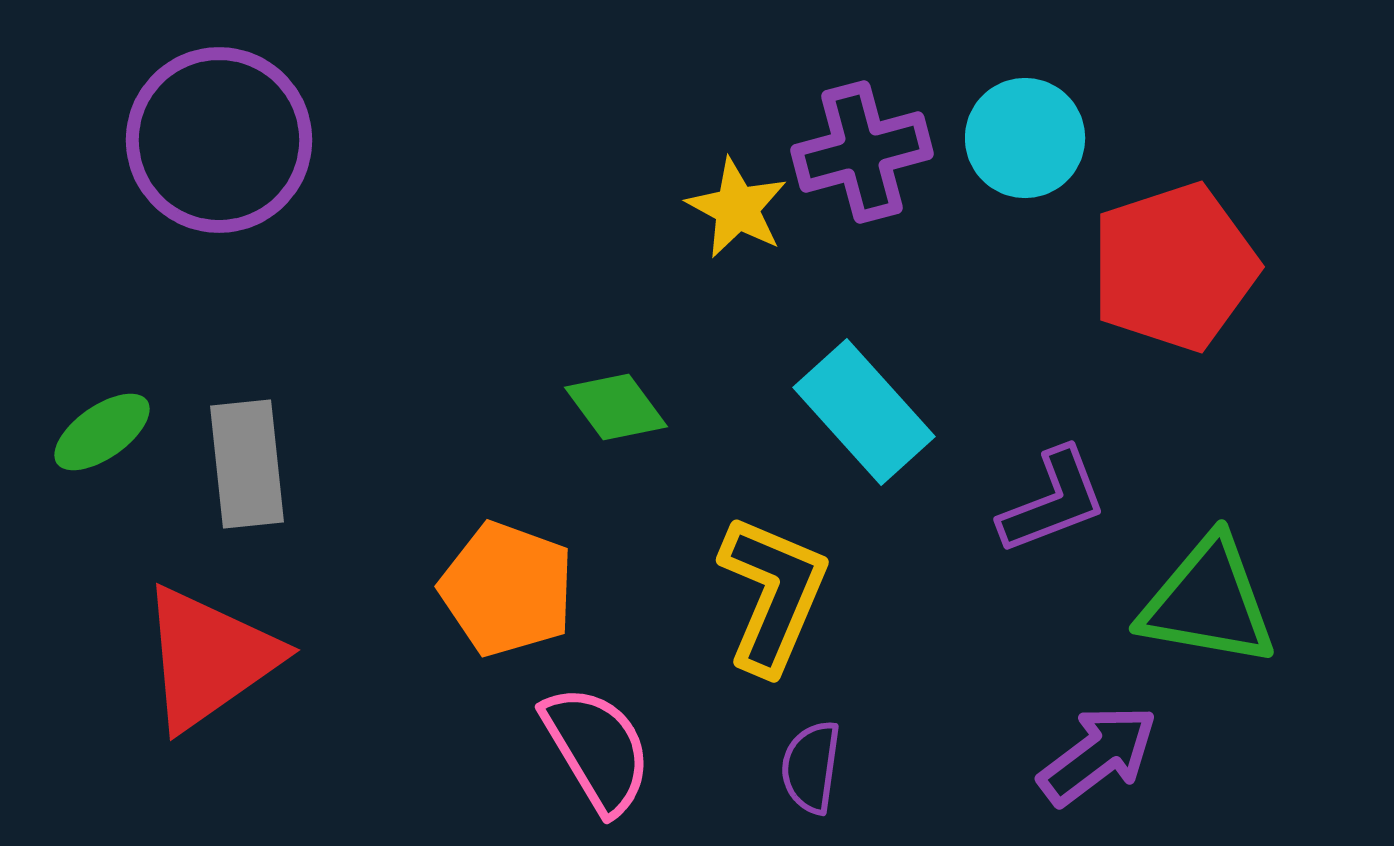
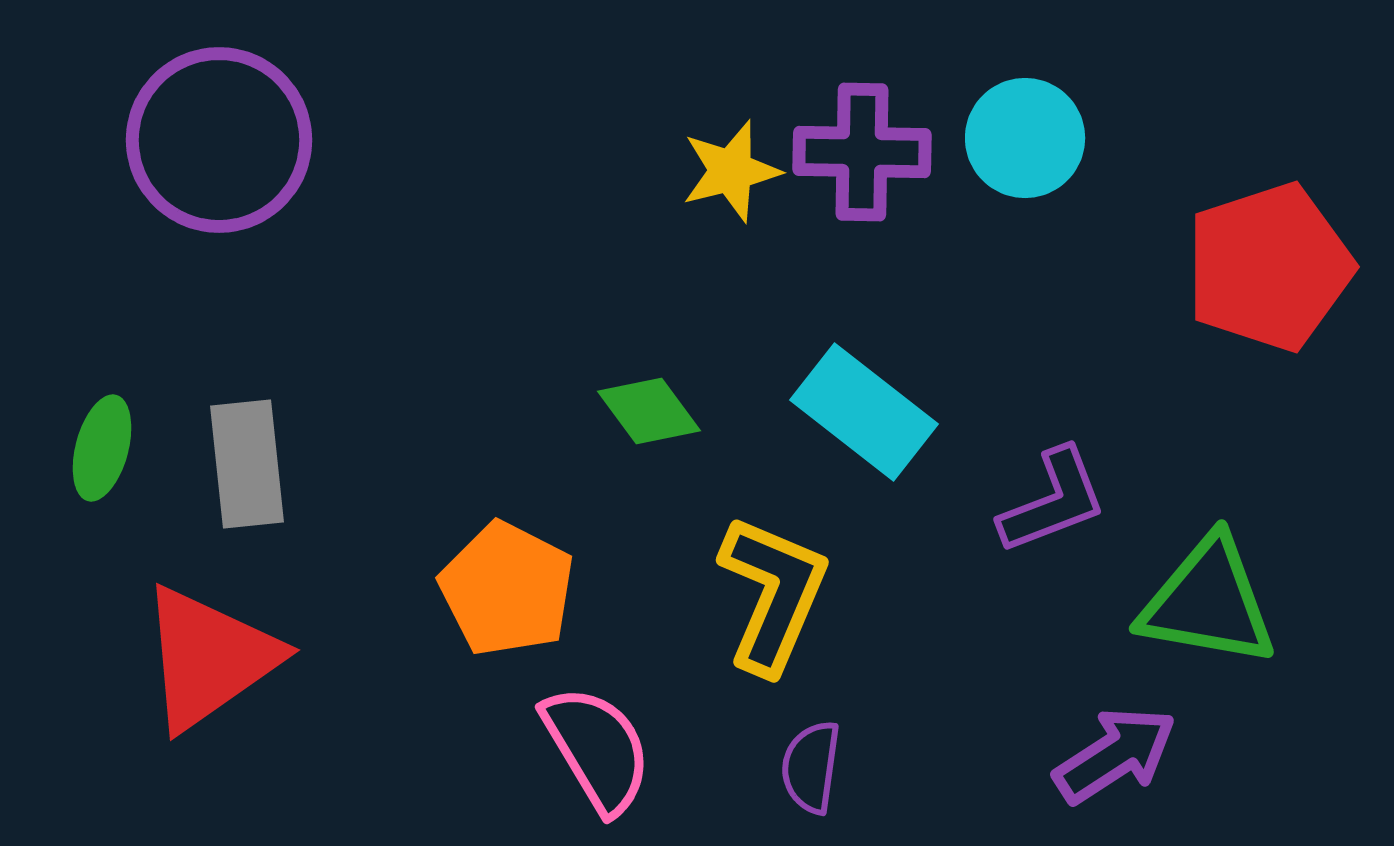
purple cross: rotated 16 degrees clockwise
yellow star: moved 6 px left, 37 px up; rotated 30 degrees clockwise
red pentagon: moved 95 px right
green diamond: moved 33 px right, 4 px down
cyan rectangle: rotated 10 degrees counterclockwise
green ellipse: moved 16 px down; rotated 40 degrees counterclockwise
orange pentagon: rotated 7 degrees clockwise
purple arrow: moved 17 px right; rotated 4 degrees clockwise
